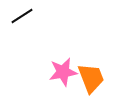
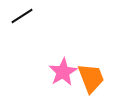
pink star: rotated 20 degrees counterclockwise
